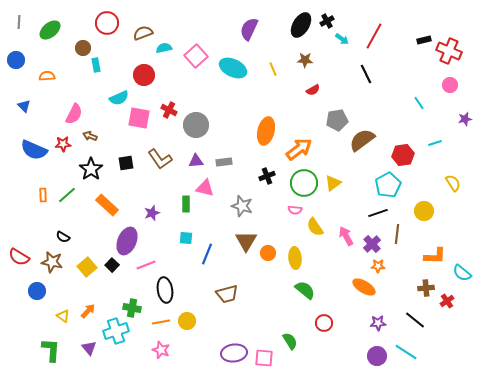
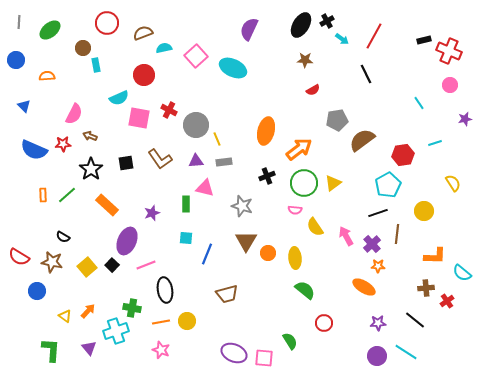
yellow line at (273, 69): moved 56 px left, 70 px down
yellow triangle at (63, 316): moved 2 px right
purple ellipse at (234, 353): rotated 30 degrees clockwise
